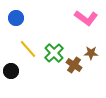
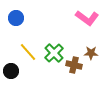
pink L-shape: moved 1 px right
yellow line: moved 3 px down
brown cross: rotated 21 degrees counterclockwise
